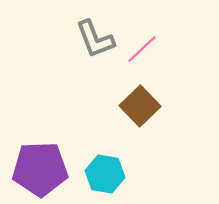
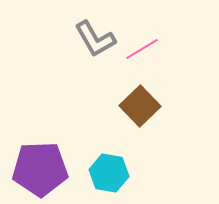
gray L-shape: rotated 9 degrees counterclockwise
pink line: rotated 12 degrees clockwise
cyan hexagon: moved 4 px right, 1 px up
